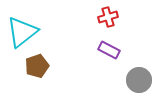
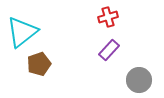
purple rectangle: rotated 75 degrees counterclockwise
brown pentagon: moved 2 px right, 2 px up
